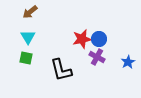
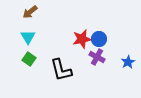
green square: moved 3 px right, 1 px down; rotated 24 degrees clockwise
